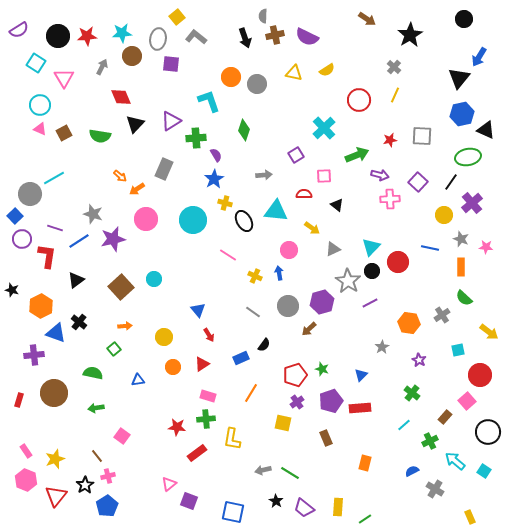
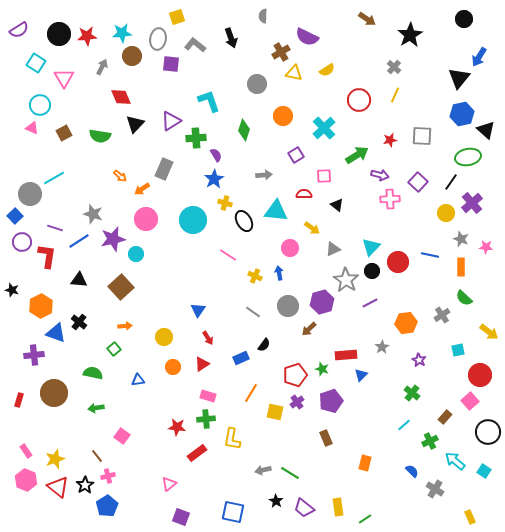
yellow square at (177, 17): rotated 21 degrees clockwise
brown cross at (275, 35): moved 6 px right, 17 px down; rotated 18 degrees counterclockwise
black circle at (58, 36): moved 1 px right, 2 px up
gray L-shape at (196, 37): moved 1 px left, 8 px down
black arrow at (245, 38): moved 14 px left
orange circle at (231, 77): moved 52 px right, 39 px down
pink triangle at (40, 129): moved 8 px left, 1 px up
black triangle at (486, 130): rotated 18 degrees clockwise
green arrow at (357, 155): rotated 10 degrees counterclockwise
orange arrow at (137, 189): moved 5 px right
yellow circle at (444, 215): moved 2 px right, 2 px up
purple circle at (22, 239): moved 3 px down
blue line at (430, 248): moved 7 px down
pink circle at (289, 250): moved 1 px right, 2 px up
cyan circle at (154, 279): moved 18 px left, 25 px up
black triangle at (76, 280): moved 3 px right; rotated 42 degrees clockwise
gray star at (348, 281): moved 2 px left, 1 px up
blue triangle at (198, 310): rotated 14 degrees clockwise
orange hexagon at (409, 323): moved 3 px left; rotated 15 degrees counterclockwise
red arrow at (209, 335): moved 1 px left, 3 px down
pink square at (467, 401): moved 3 px right
red rectangle at (360, 408): moved 14 px left, 53 px up
yellow square at (283, 423): moved 8 px left, 11 px up
blue semicircle at (412, 471): rotated 72 degrees clockwise
red triangle at (56, 496): moved 2 px right, 9 px up; rotated 30 degrees counterclockwise
purple square at (189, 501): moved 8 px left, 16 px down
yellow rectangle at (338, 507): rotated 12 degrees counterclockwise
